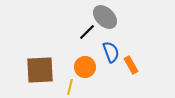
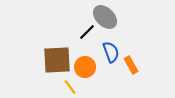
brown square: moved 17 px right, 10 px up
yellow line: rotated 49 degrees counterclockwise
